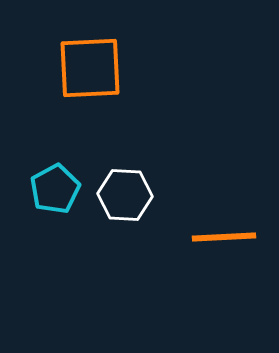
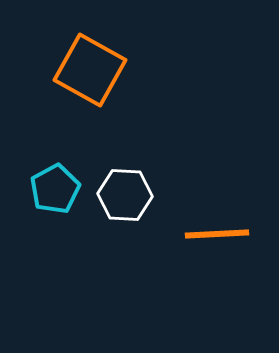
orange square: moved 2 px down; rotated 32 degrees clockwise
orange line: moved 7 px left, 3 px up
